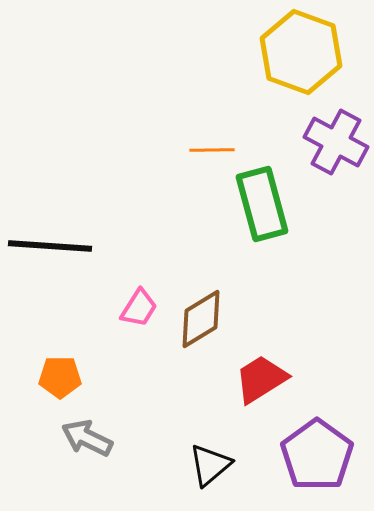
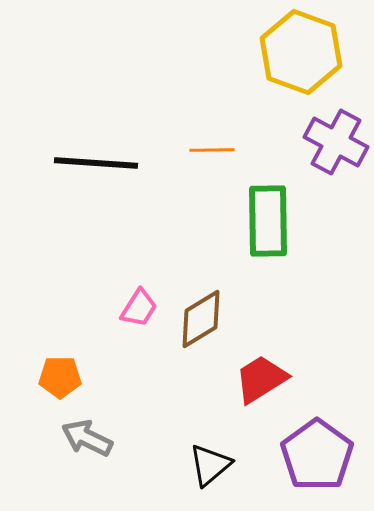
green rectangle: moved 6 px right, 17 px down; rotated 14 degrees clockwise
black line: moved 46 px right, 83 px up
